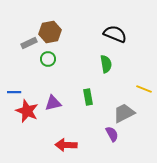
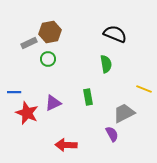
purple triangle: rotated 12 degrees counterclockwise
red star: moved 2 px down
